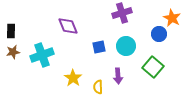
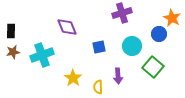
purple diamond: moved 1 px left, 1 px down
cyan circle: moved 6 px right
